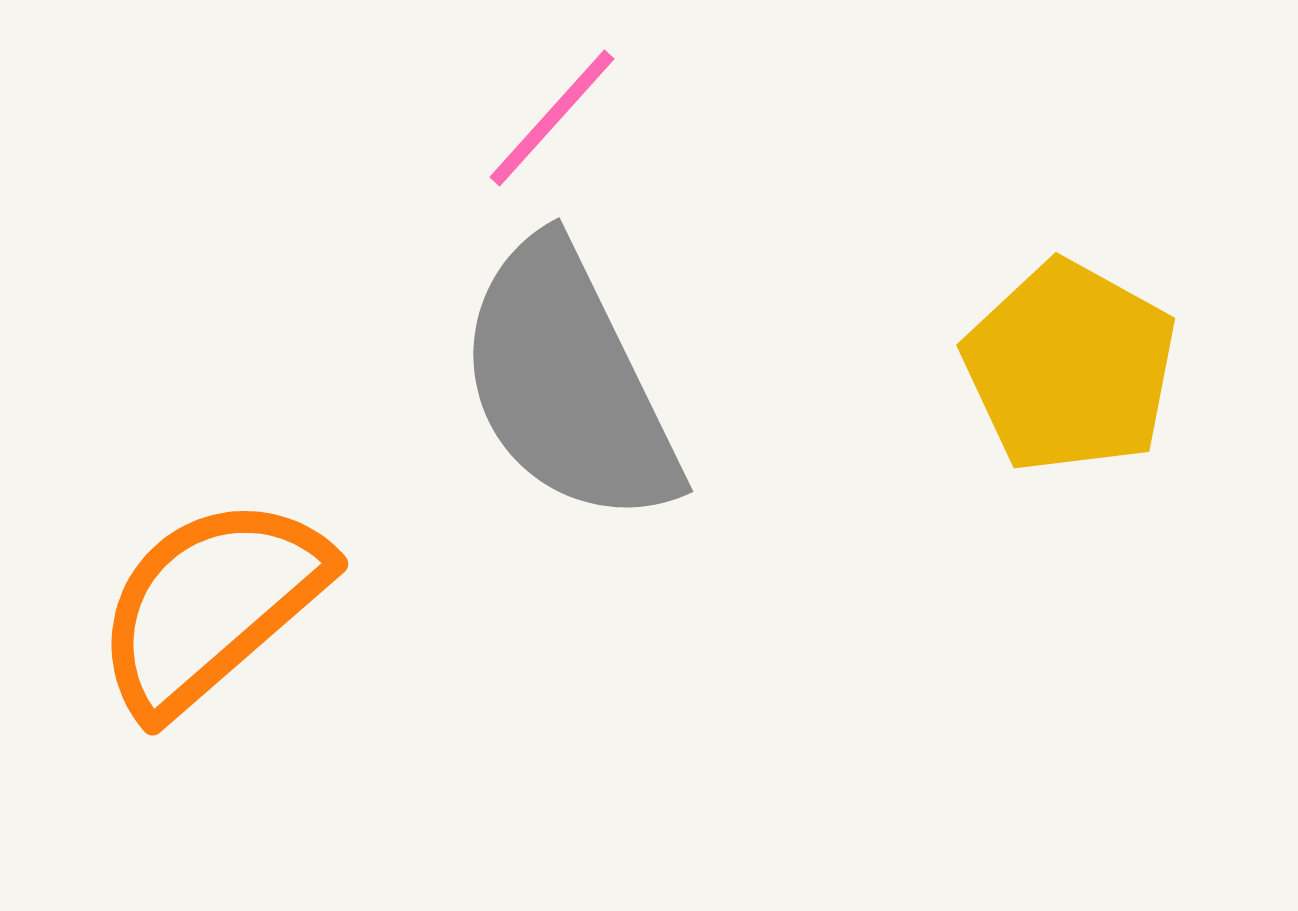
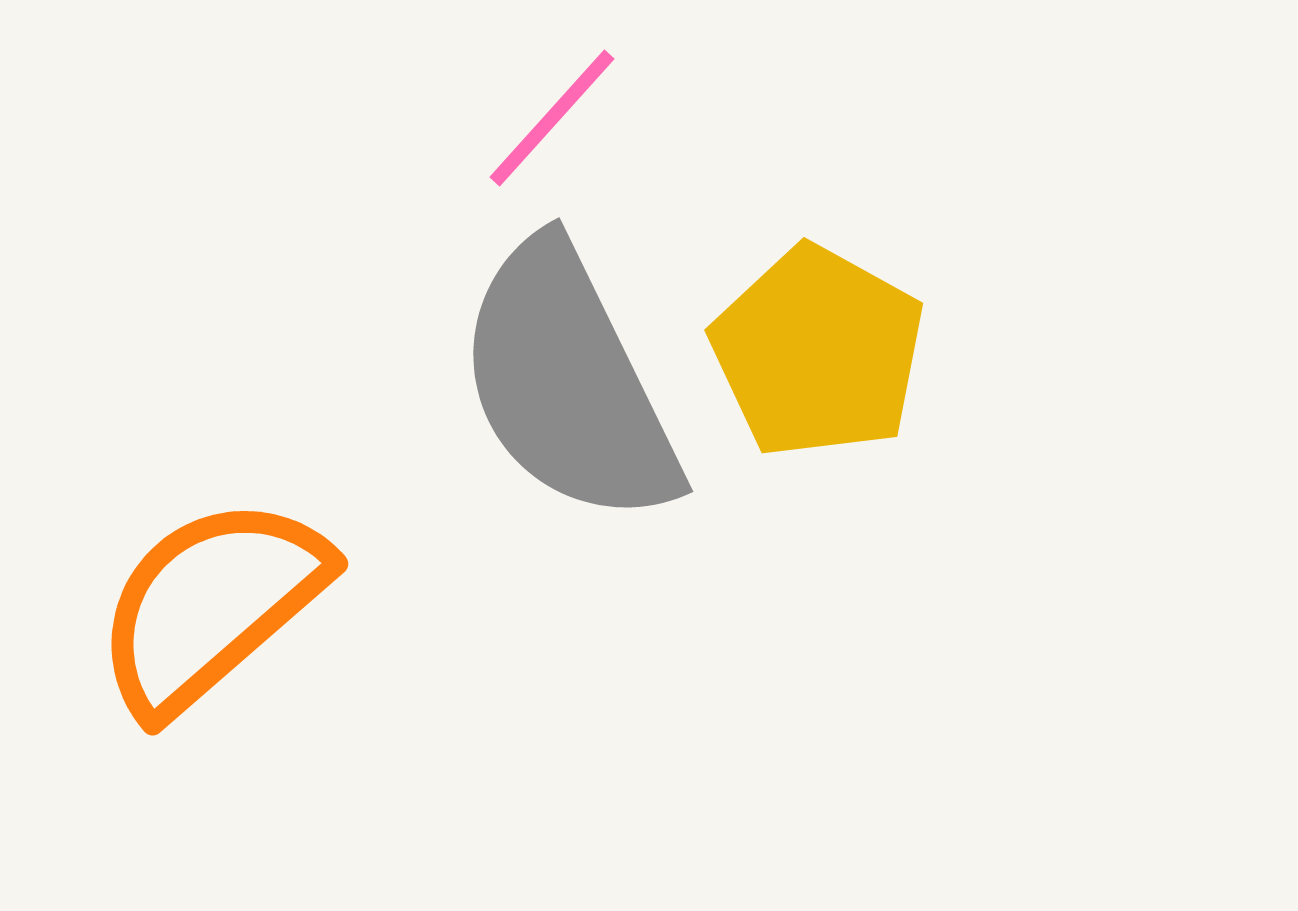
yellow pentagon: moved 252 px left, 15 px up
